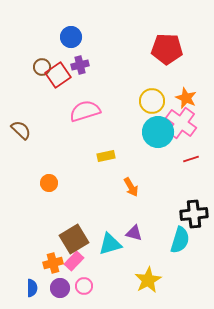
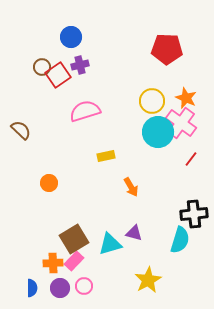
red line: rotated 35 degrees counterclockwise
orange cross: rotated 12 degrees clockwise
